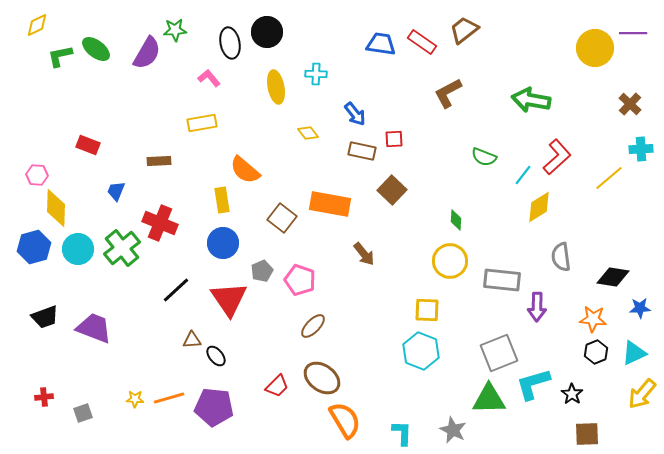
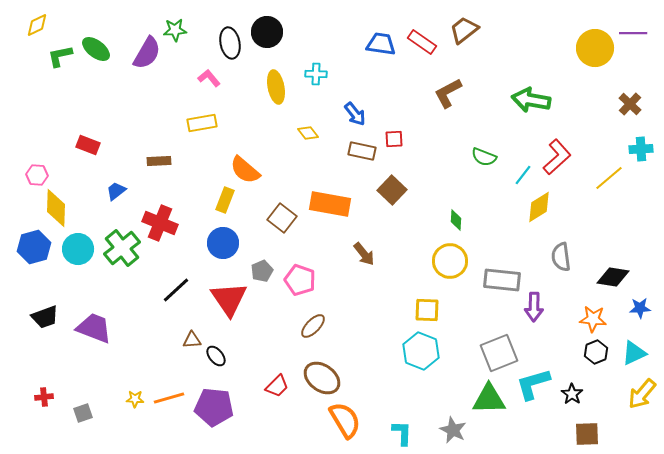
blue trapezoid at (116, 191): rotated 30 degrees clockwise
yellow rectangle at (222, 200): moved 3 px right; rotated 30 degrees clockwise
purple arrow at (537, 307): moved 3 px left
